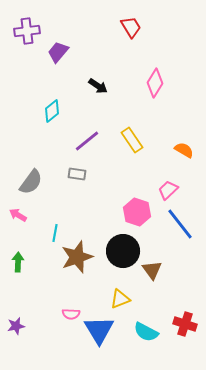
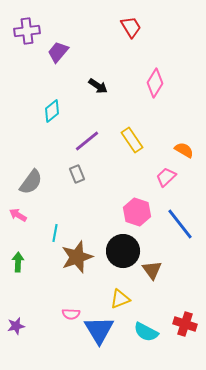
gray rectangle: rotated 60 degrees clockwise
pink trapezoid: moved 2 px left, 13 px up
